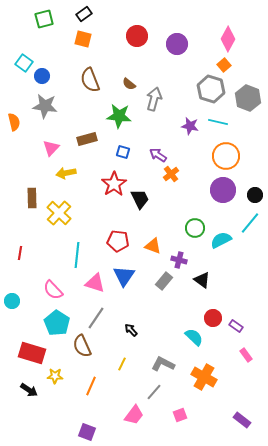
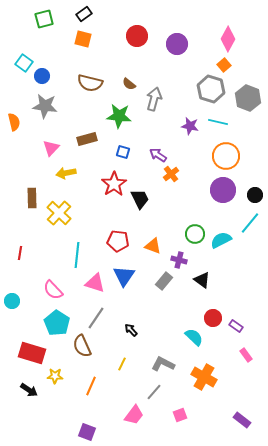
brown semicircle at (90, 80): moved 3 px down; rotated 55 degrees counterclockwise
green circle at (195, 228): moved 6 px down
